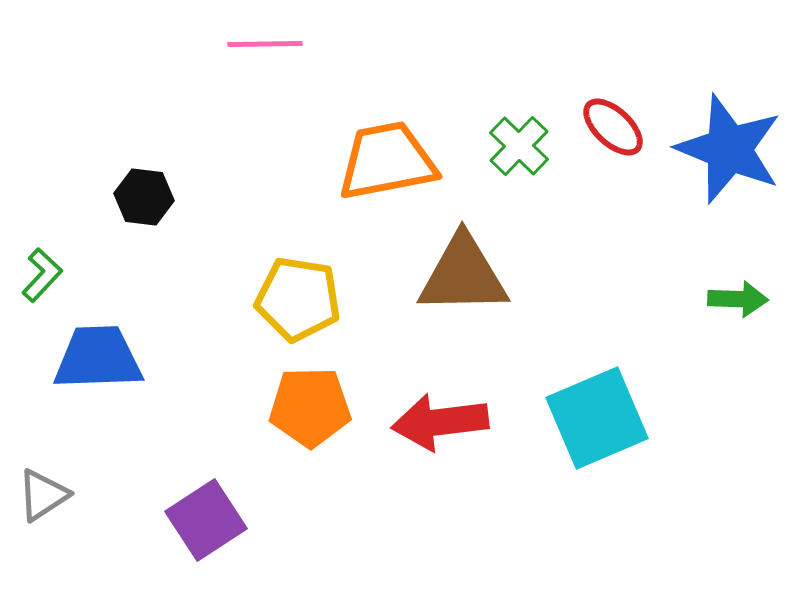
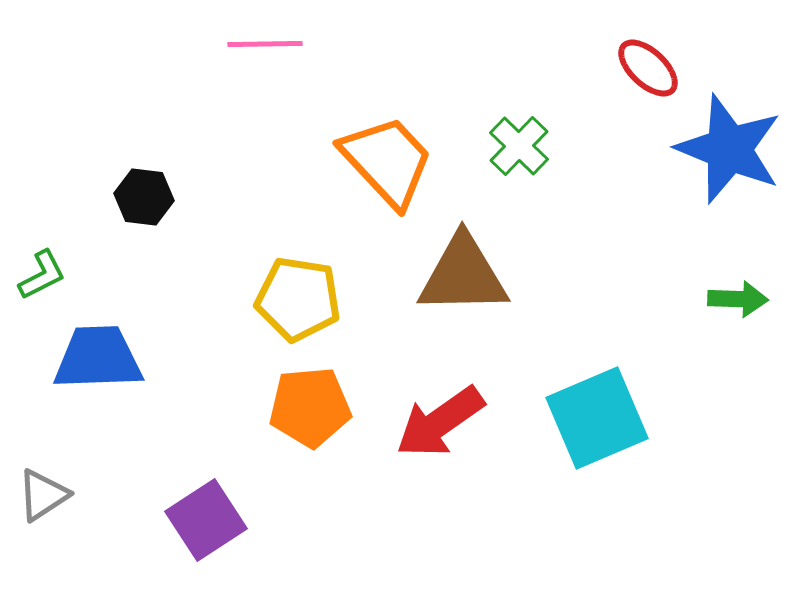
red ellipse: moved 35 px right, 59 px up
orange trapezoid: rotated 58 degrees clockwise
green L-shape: rotated 20 degrees clockwise
orange pentagon: rotated 4 degrees counterclockwise
red arrow: rotated 28 degrees counterclockwise
